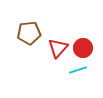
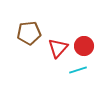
red circle: moved 1 px right, 2 px up
